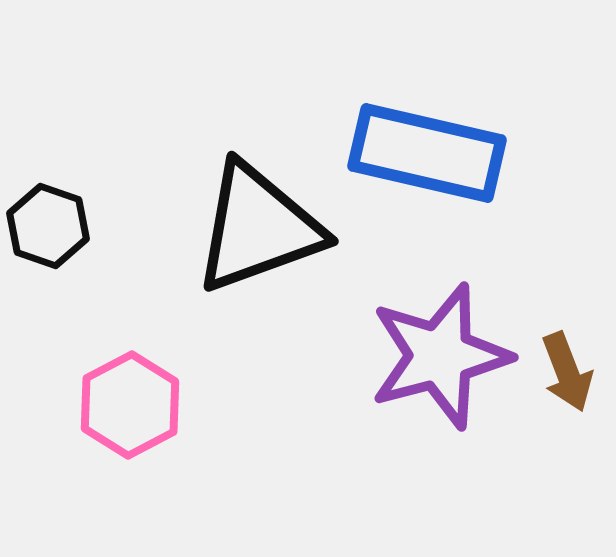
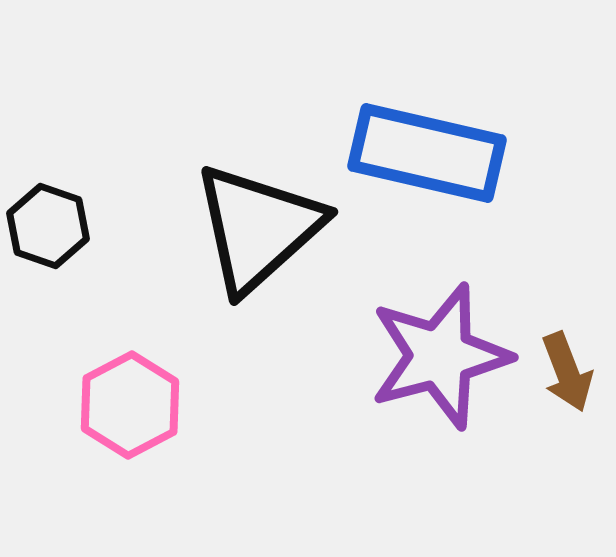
black triangle: rotated 22 degrees counterclockwise
